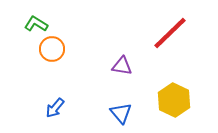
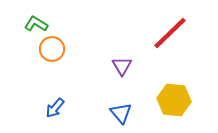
purple triangle: rotated 50 degrees clockwise
yellow hexagon: rotated 20 degrees counterclockwise
